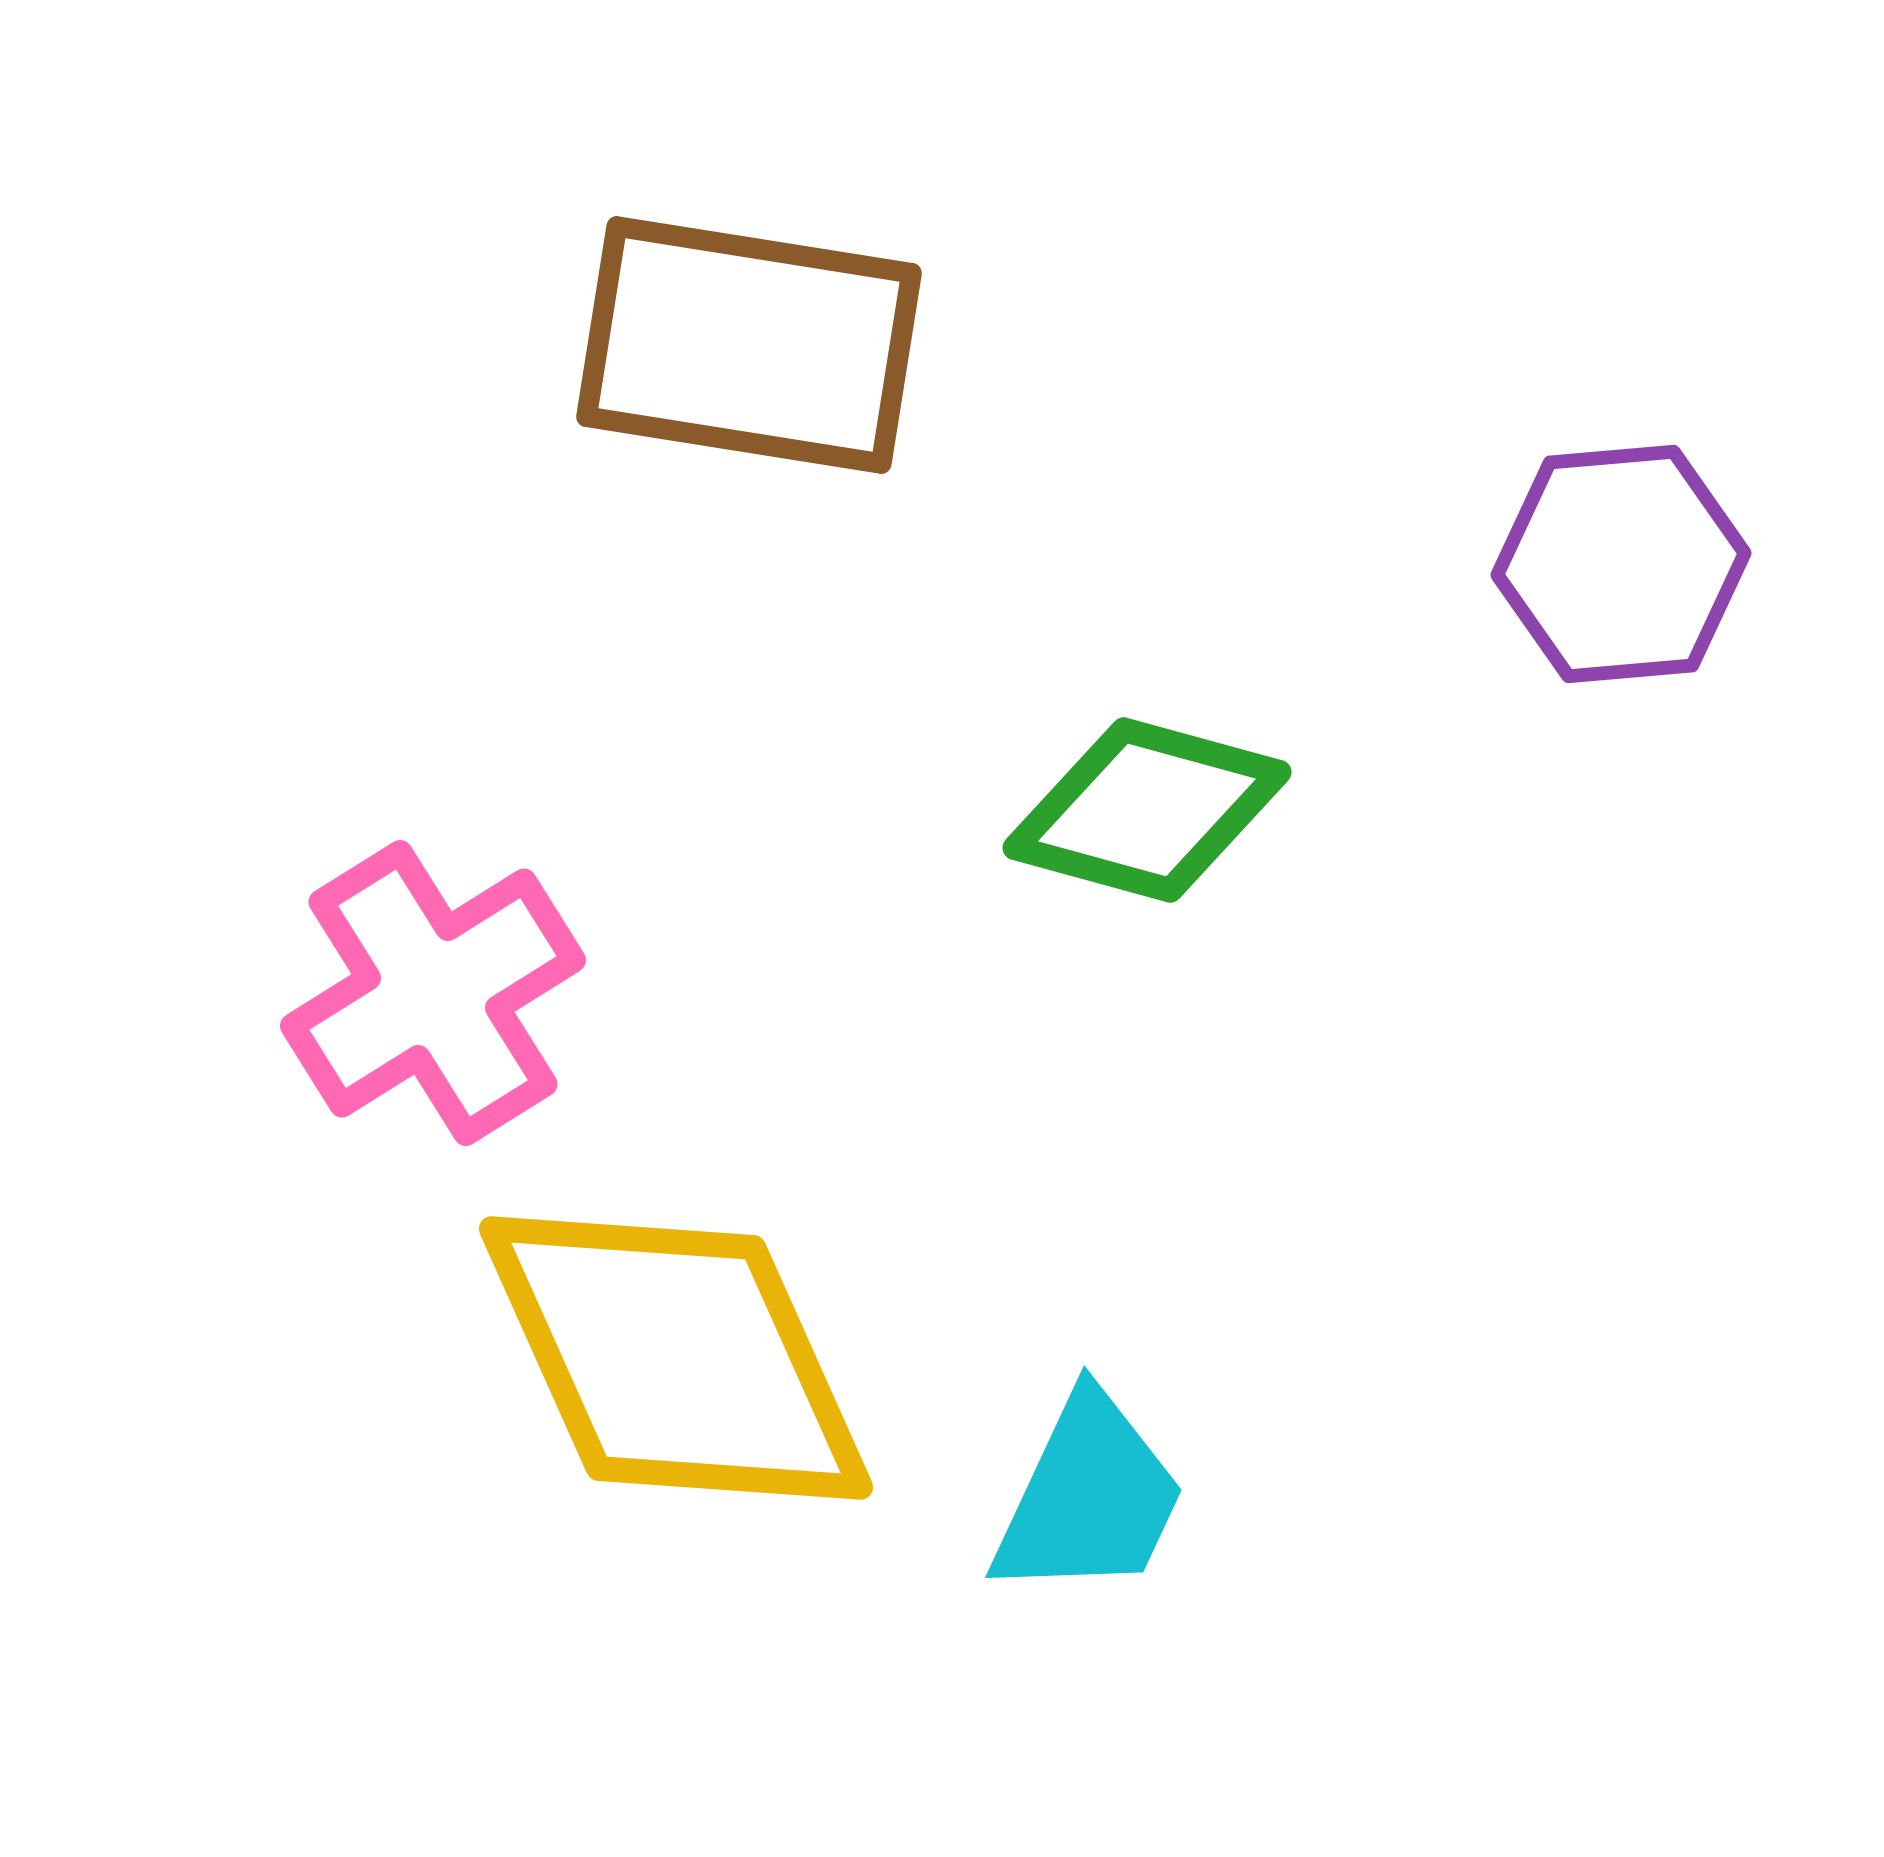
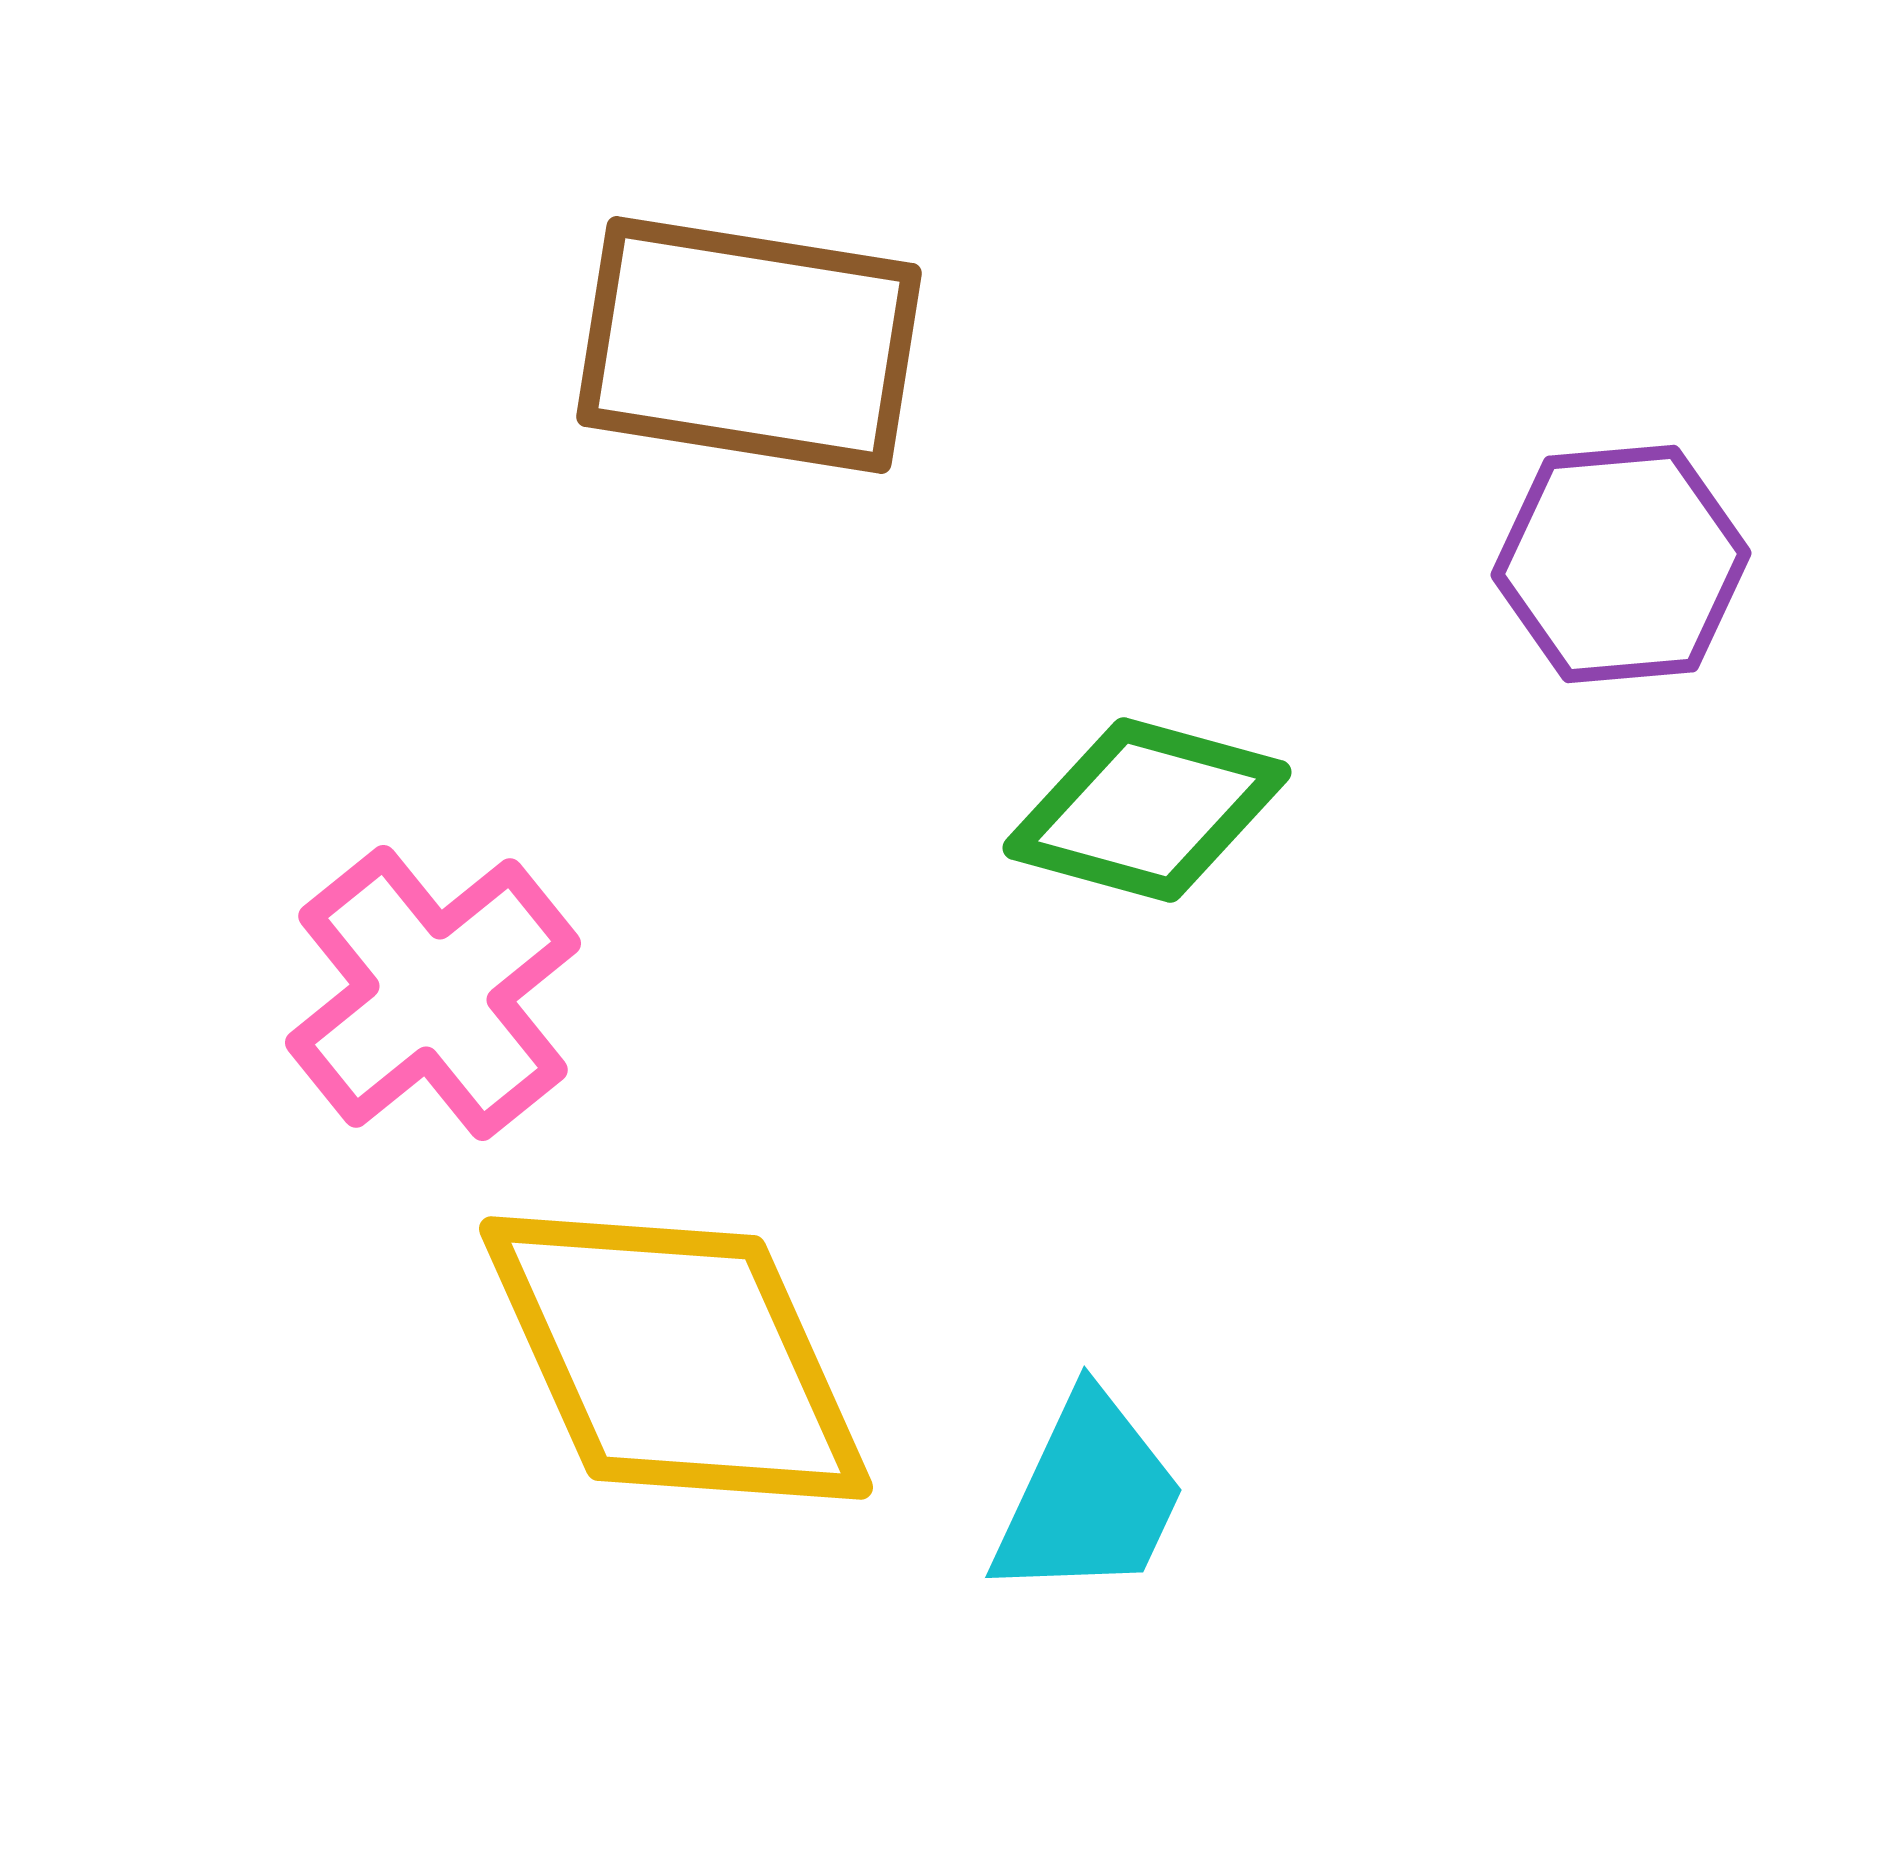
pink cross: rotated 7 degrees counterclockwise
